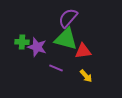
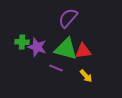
green triangle: moved 10 px down
